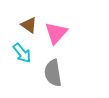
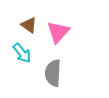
pink triangle: moved 2 px right, 1 px up
gray semicircle: rotated 12 degrees clockwise
